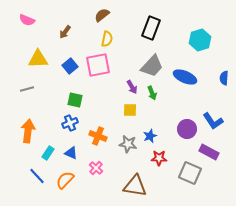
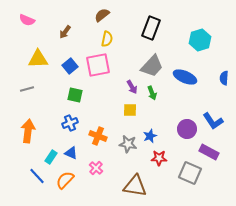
green square: moved 5 px up
cyan rectangle: moved 3 px right, 4 px down
